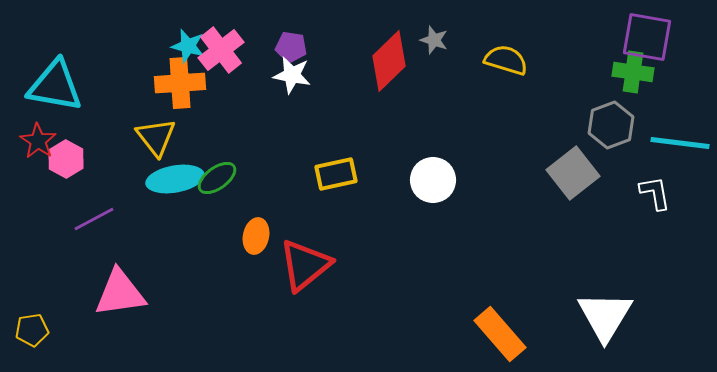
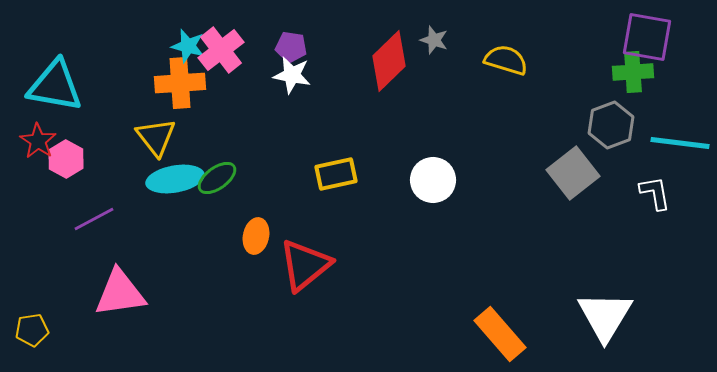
green cross: rotated 12 degrees counterclockwise
